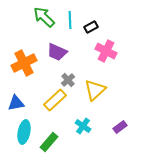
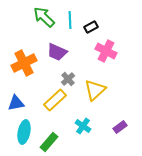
gray cross: moved 1 px up
